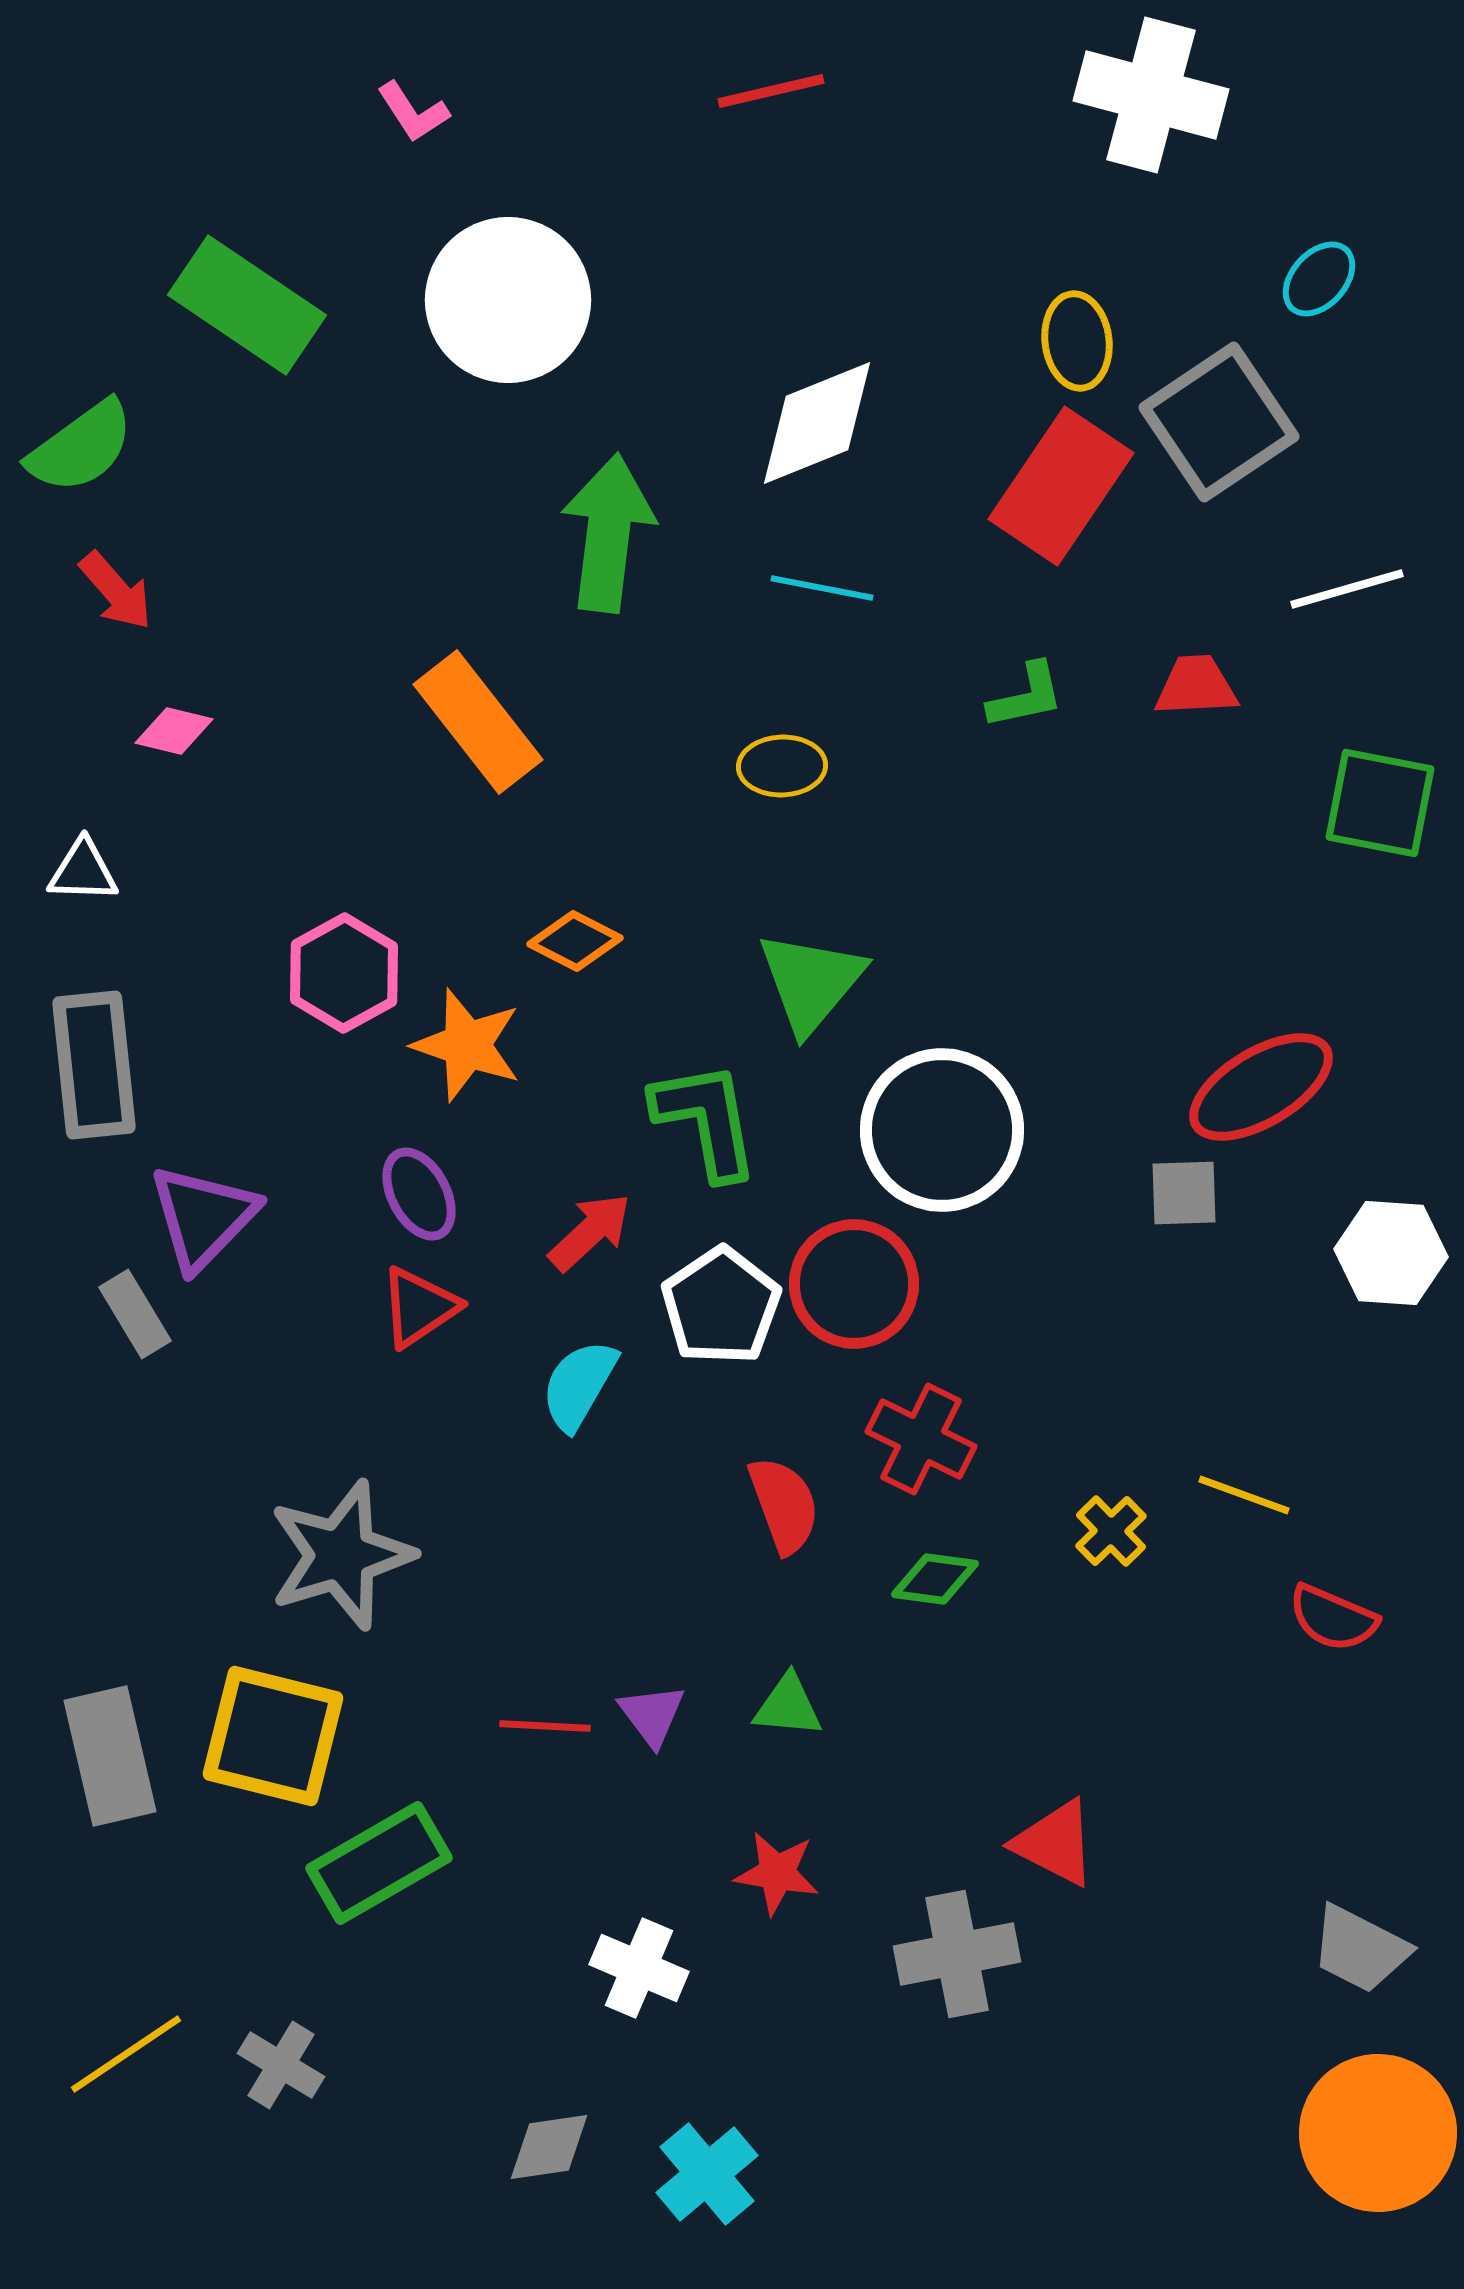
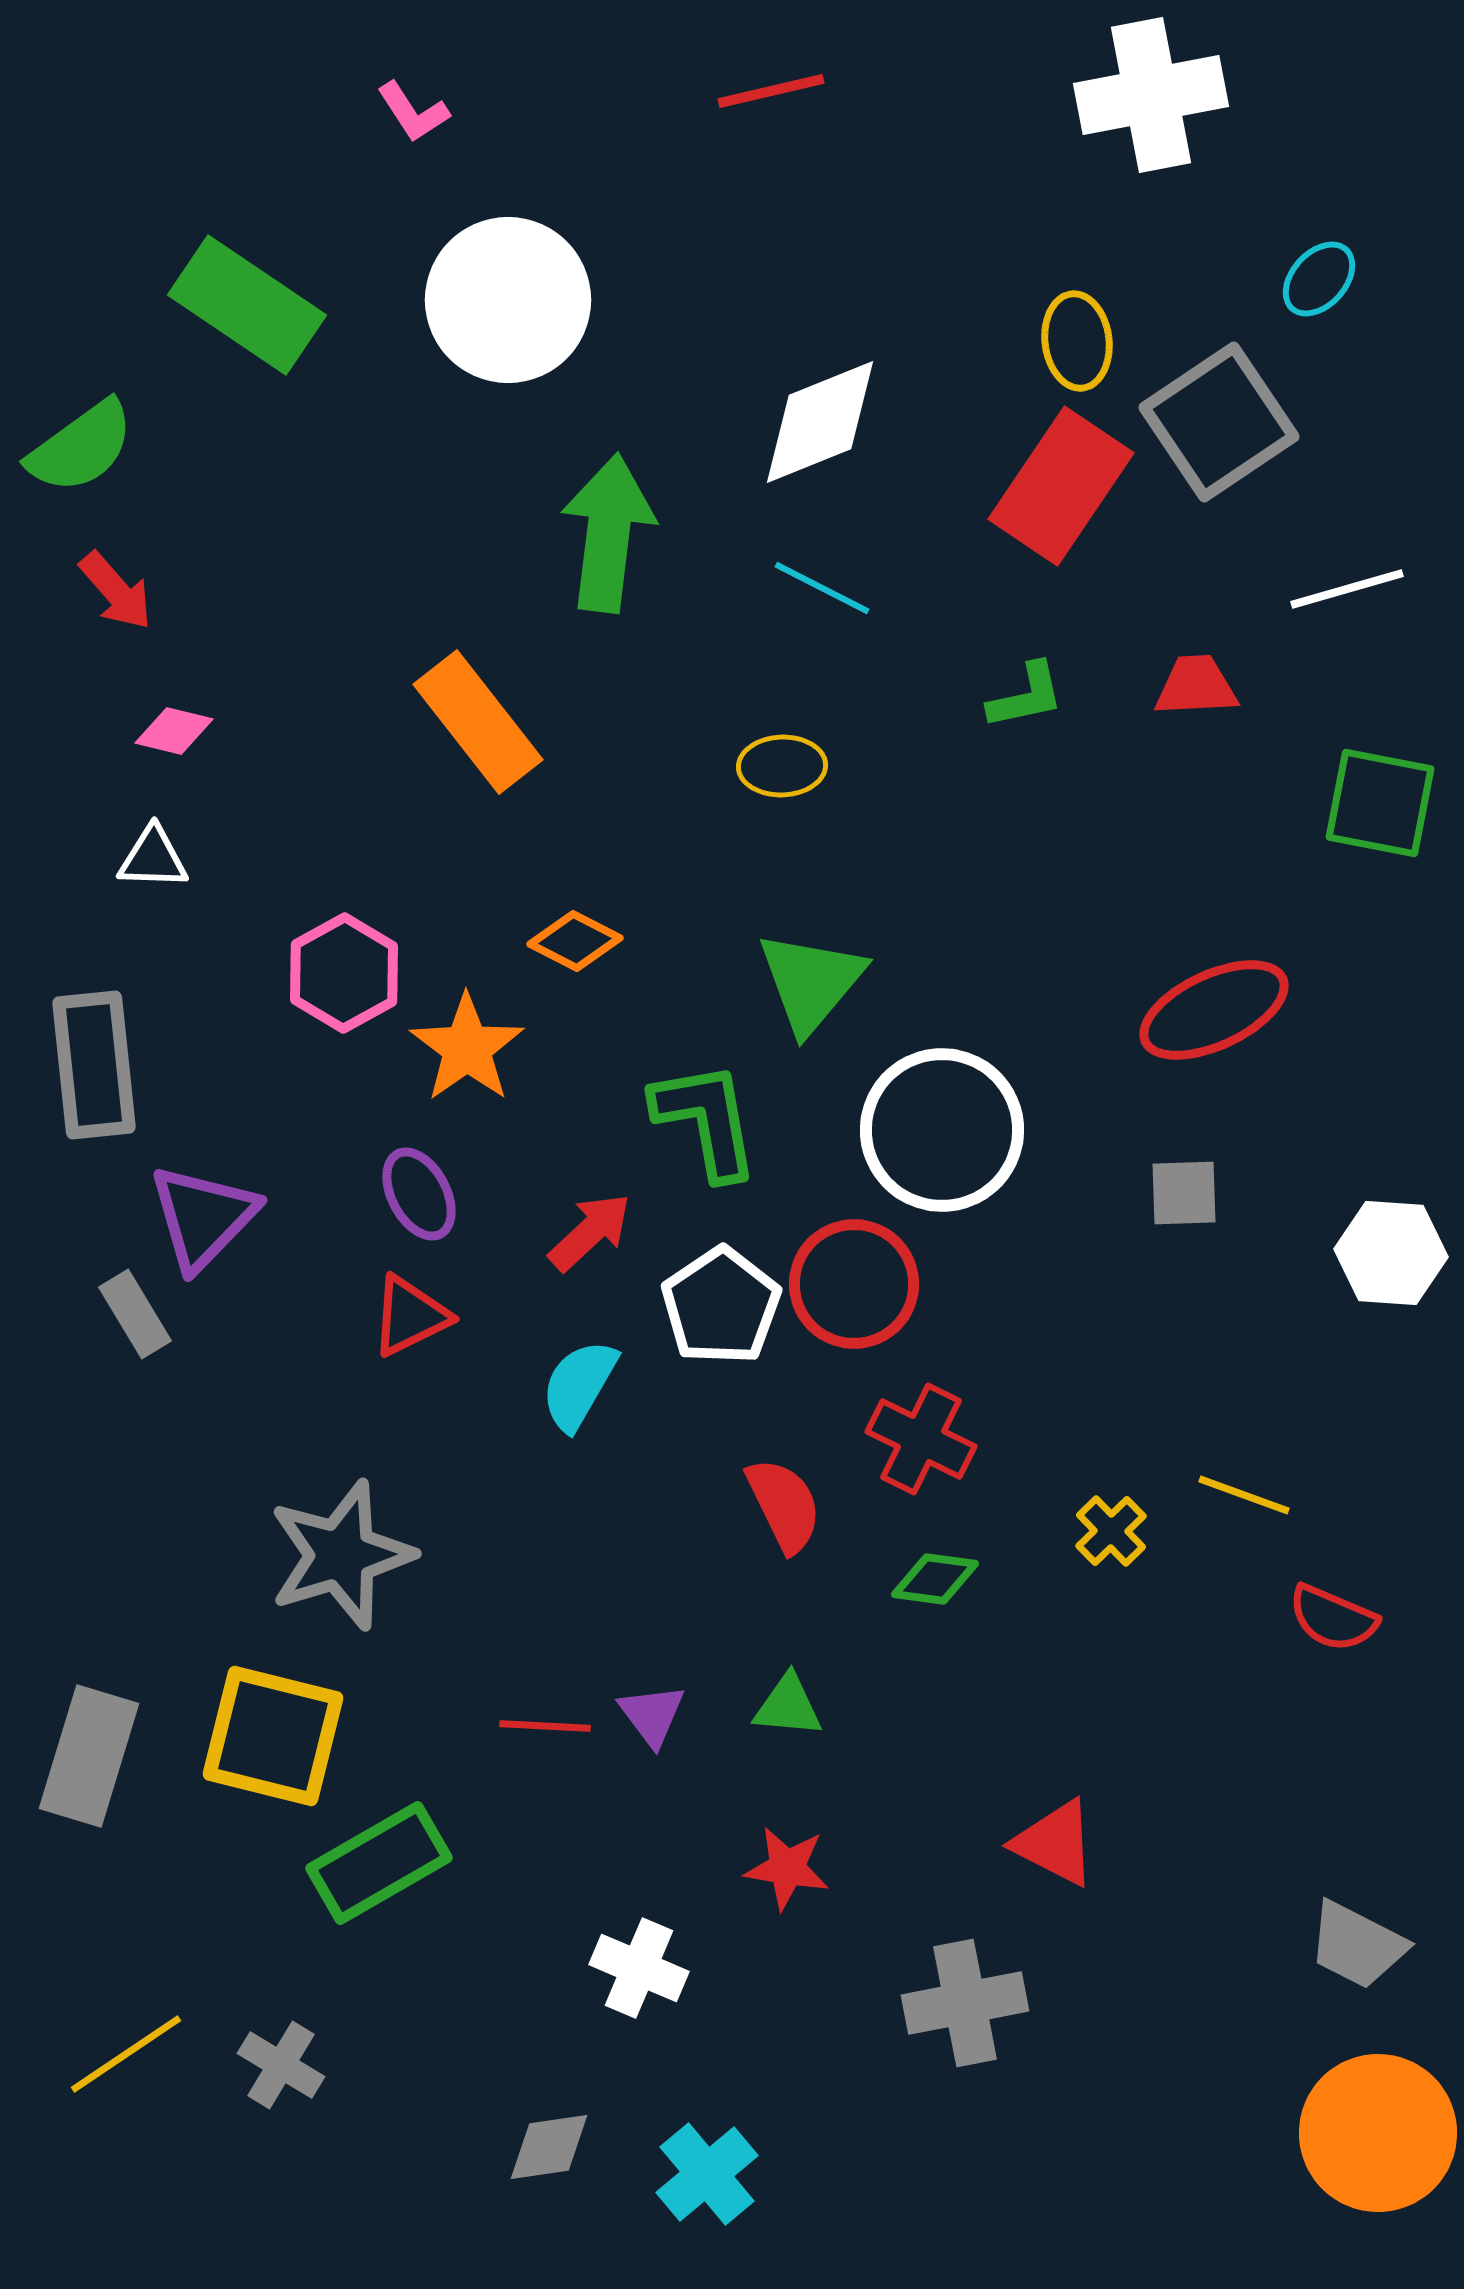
white cross at (1151, 95): rotated 26 degrees counterclockwise
white diamond at (817, 423): moved 3 px right, 1 px up
cyan line at (822, 588): rotated 16 degrees clockwise
white triangle at (83, 871): moved 70 px right, 13 px up
orange star at (467, 1045): moved 3 px down; rotated 18 degrees clockwise
red ellipse at (1261, 1087): moved 47 px left, 77 px up; rotated 6 degrees clockwise
red triangle at (419, 1307): moved 9 px left, 9 px down; rotated 8 degrees clockwise
red semicircle at (784, 1505): rotated 6 degrees counterclockwise
gray rectangle at (110, 1756): moved 21 px left; rotated 30 degrees clockwise
red star at (777, 1873): moved 10 px right, 5 px up
gray trapezoid at (1360, 1949): moved 3 px left, 4 px up
gray cross at (957, 1954): moved 8 px right, 49 px down
